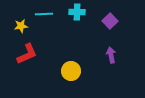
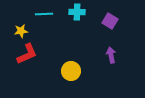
purple square: rotated 14 degrees counterclockwise
yellow star: moved 5 px down
